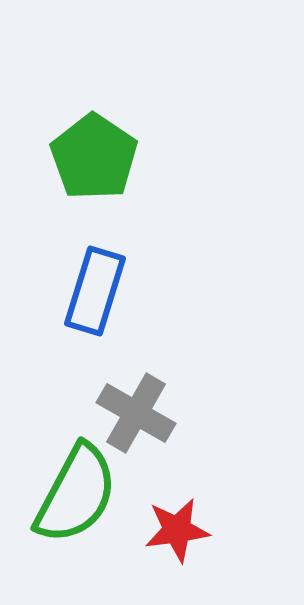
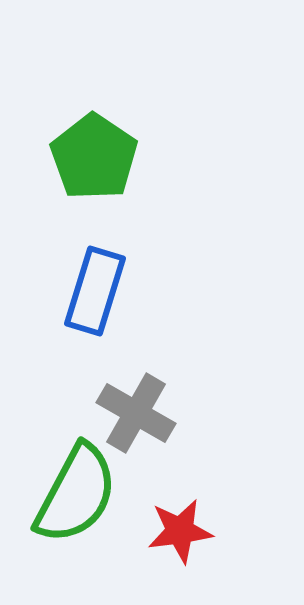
red star: moved 3 px right, 1 px down
